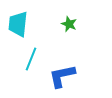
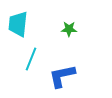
green star: moved 5 px down; rotated 21 degrees counterclockwise
